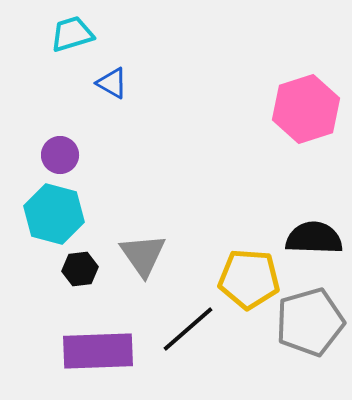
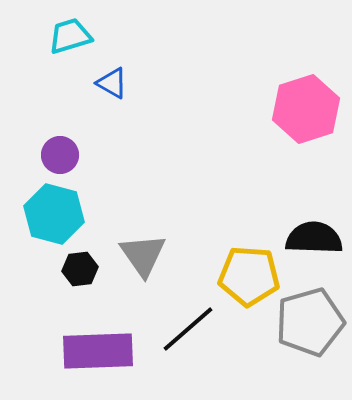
cyan trapezoid: moved 2 px left, 2 px down
yellow pentagon: moved 3 px up
